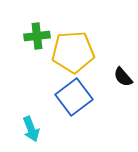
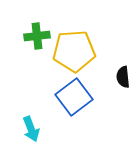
yellow pentagon: moved 1 px right, 1 px up
black semicircle: rotated 35 degrees clockwise
